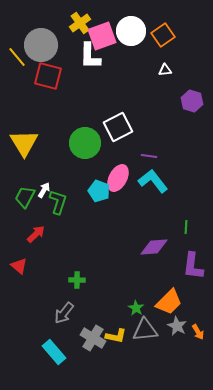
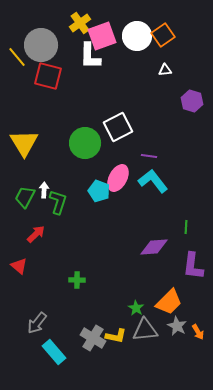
white circle: moved 6 px right, 5 px down
white arrow: rotated 28 degrees counterclockwise
gray arrow: moved 27 px left, 10 px down
